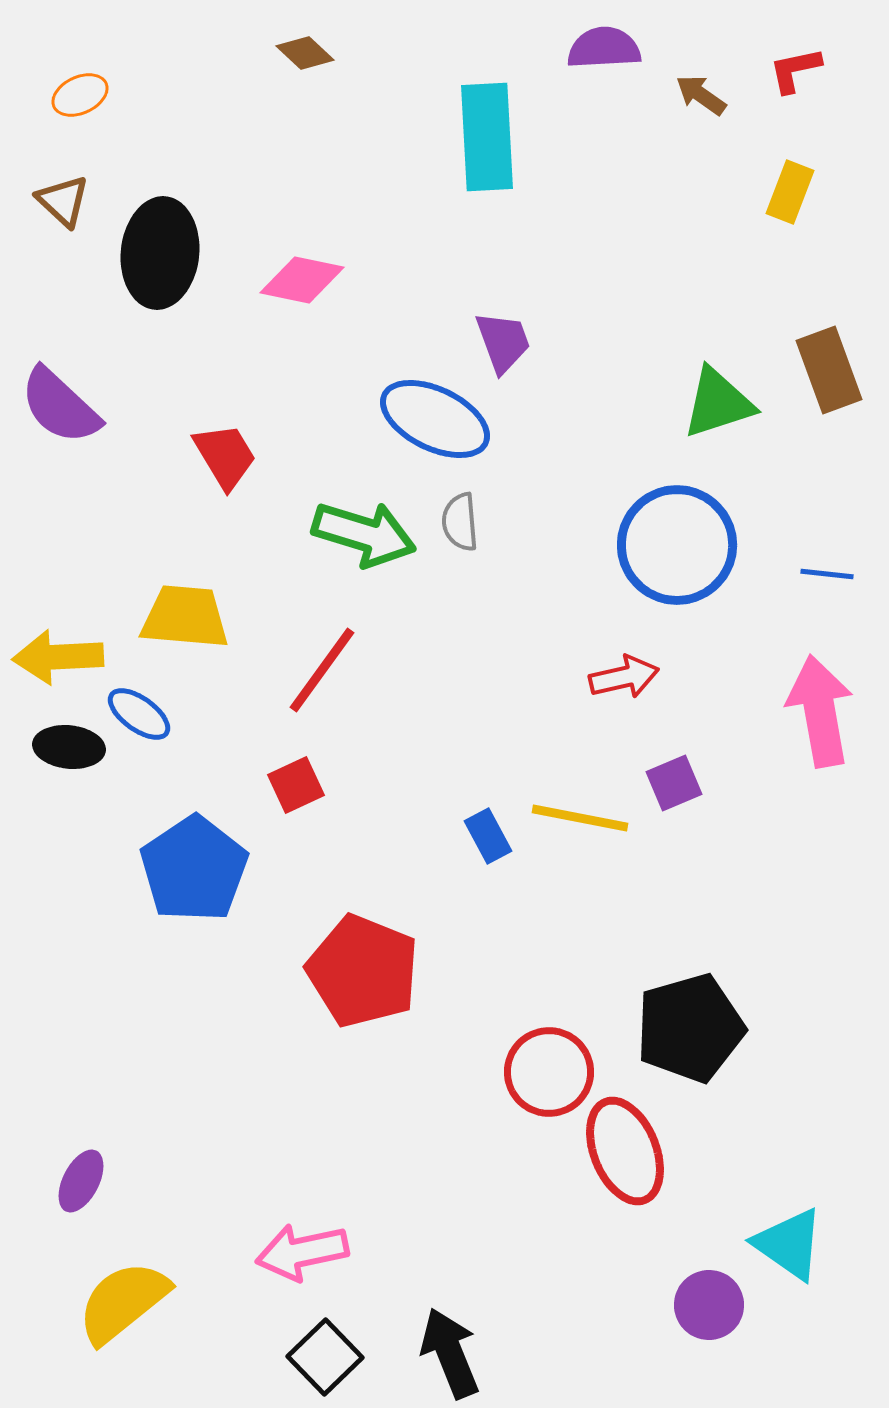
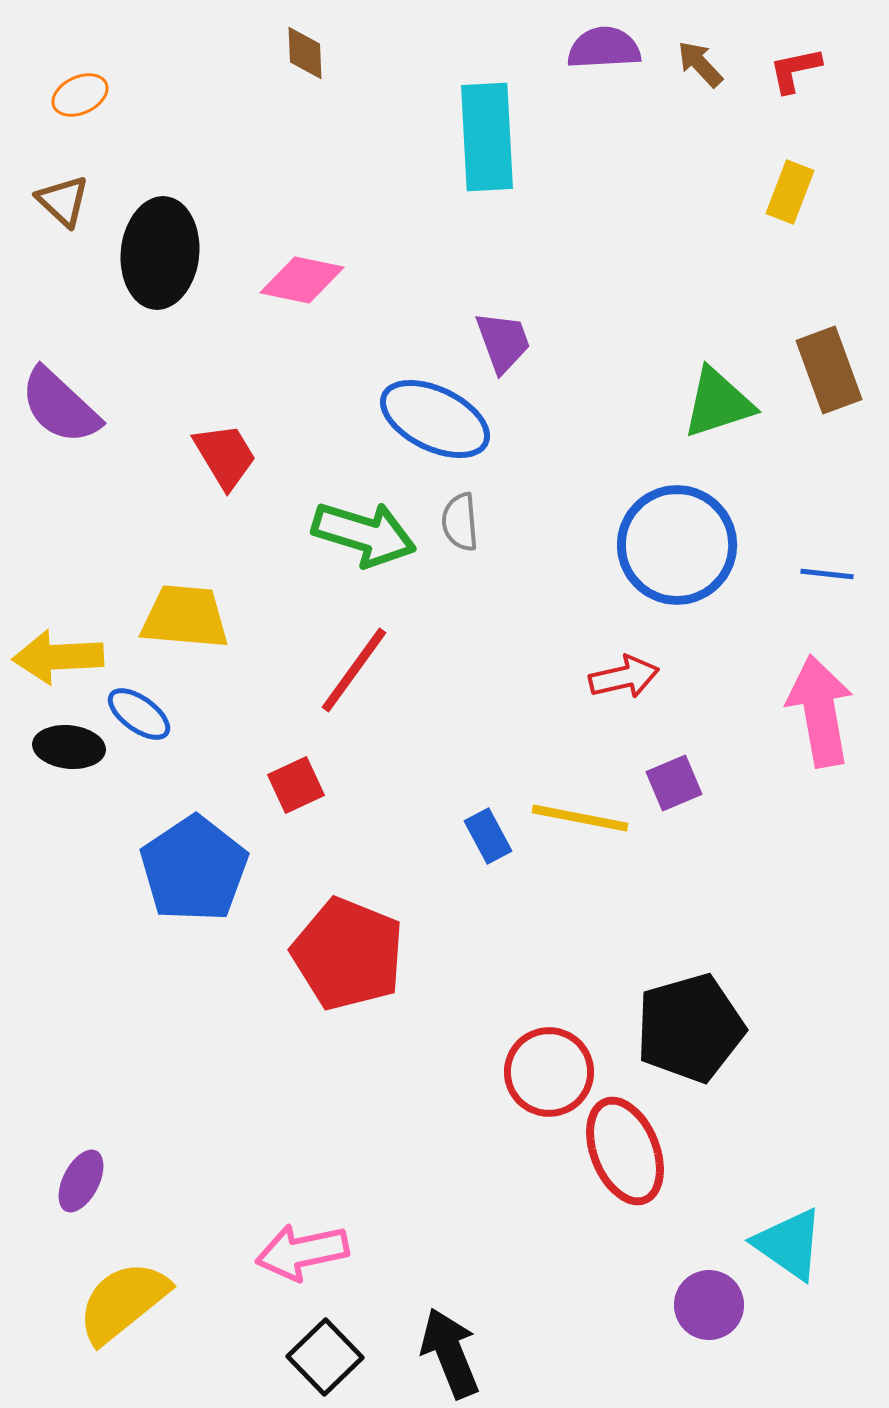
brown diamond at (305, 53): rotated 44 degrees clockwise
brown arrow at (701, 95): moved 1 px left, 31 px up; rotated 12 degrees clockwise
red line at (322, 670): moved 32 px right
red pentagon at (363, 971): moved 15 px left, 17 px up
